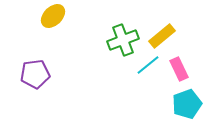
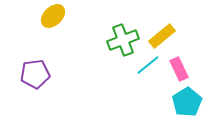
cyan pentagon: moved 2 px up; rotated 12 degrees counterclockwise
